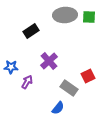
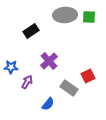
blue semicircle: moved 10 px left, 4 px up
